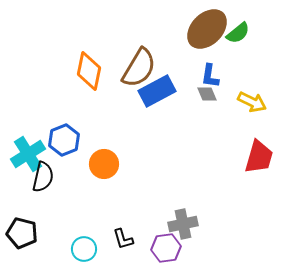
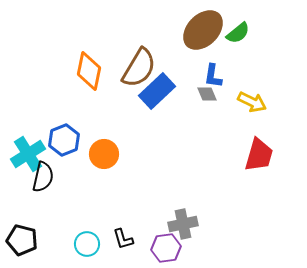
brown ellipse: moved 4 px left, 1 px down
blue L-shape: moved 3 px right
blue rectangle: rotated 15 degrees counterclockwise
red trapezoid: moved 2 px up
orange circle: moved 10 px up
black pentagon: moved 7 px down
cyan circle: moved 3 px right, 5 px up
